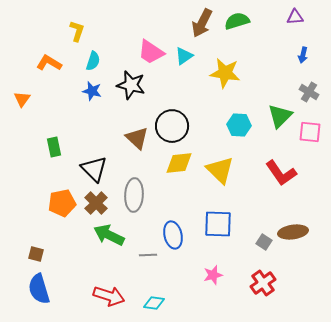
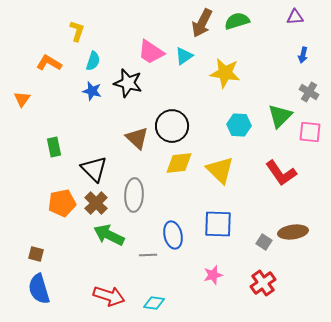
black star: moved 3 px left, 2 px up
